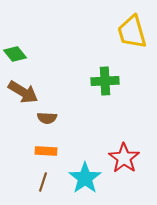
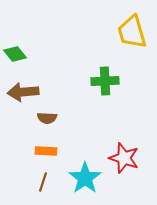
brown arrow: rotated 144 degrees clockwise
red star: rotated 16 degrees counterclockwise
